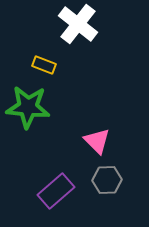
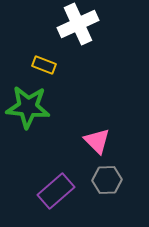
white cross: rotated 27 degrees clockwise
